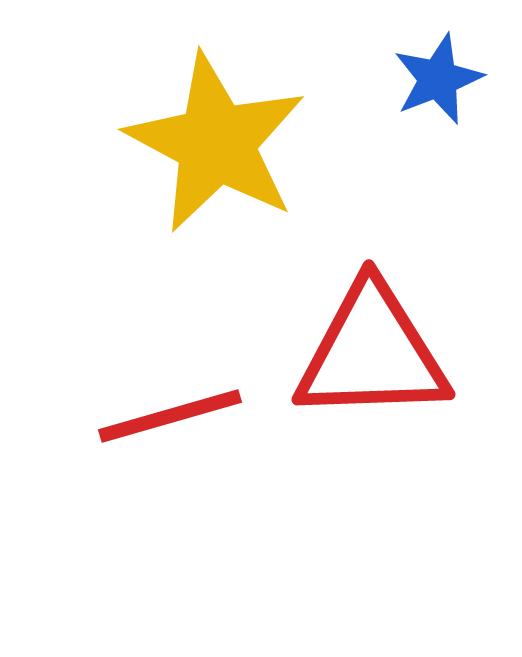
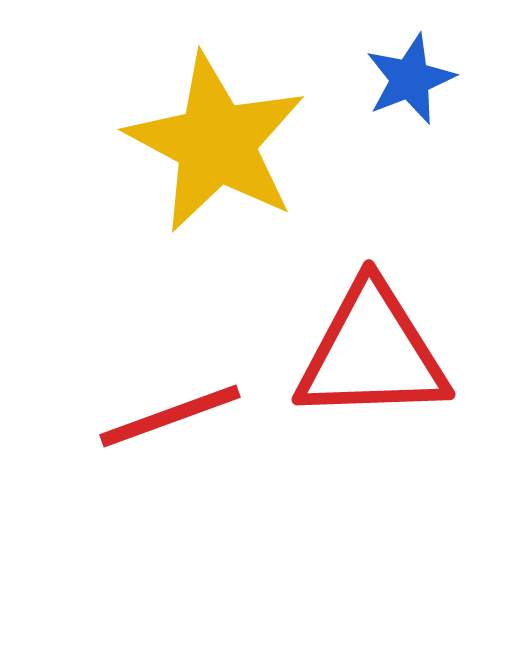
blue star: moved 28 px left
red line: rotated 4 degrees counterclockwise
